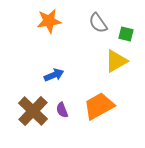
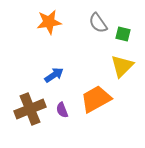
orange star: moved 1 px down
green square: moved 3 px left
yellow triangle: moved 6 px right, 5 px down; rotated 15 degrees counterclockwise
blue arrow: rotated 12 degrees counterclockwise
orange trapezoid: moved 3 px left, 7 px up
brown cross: moved 3 px left, 2 px up; rotated 24 degrees clockwise
